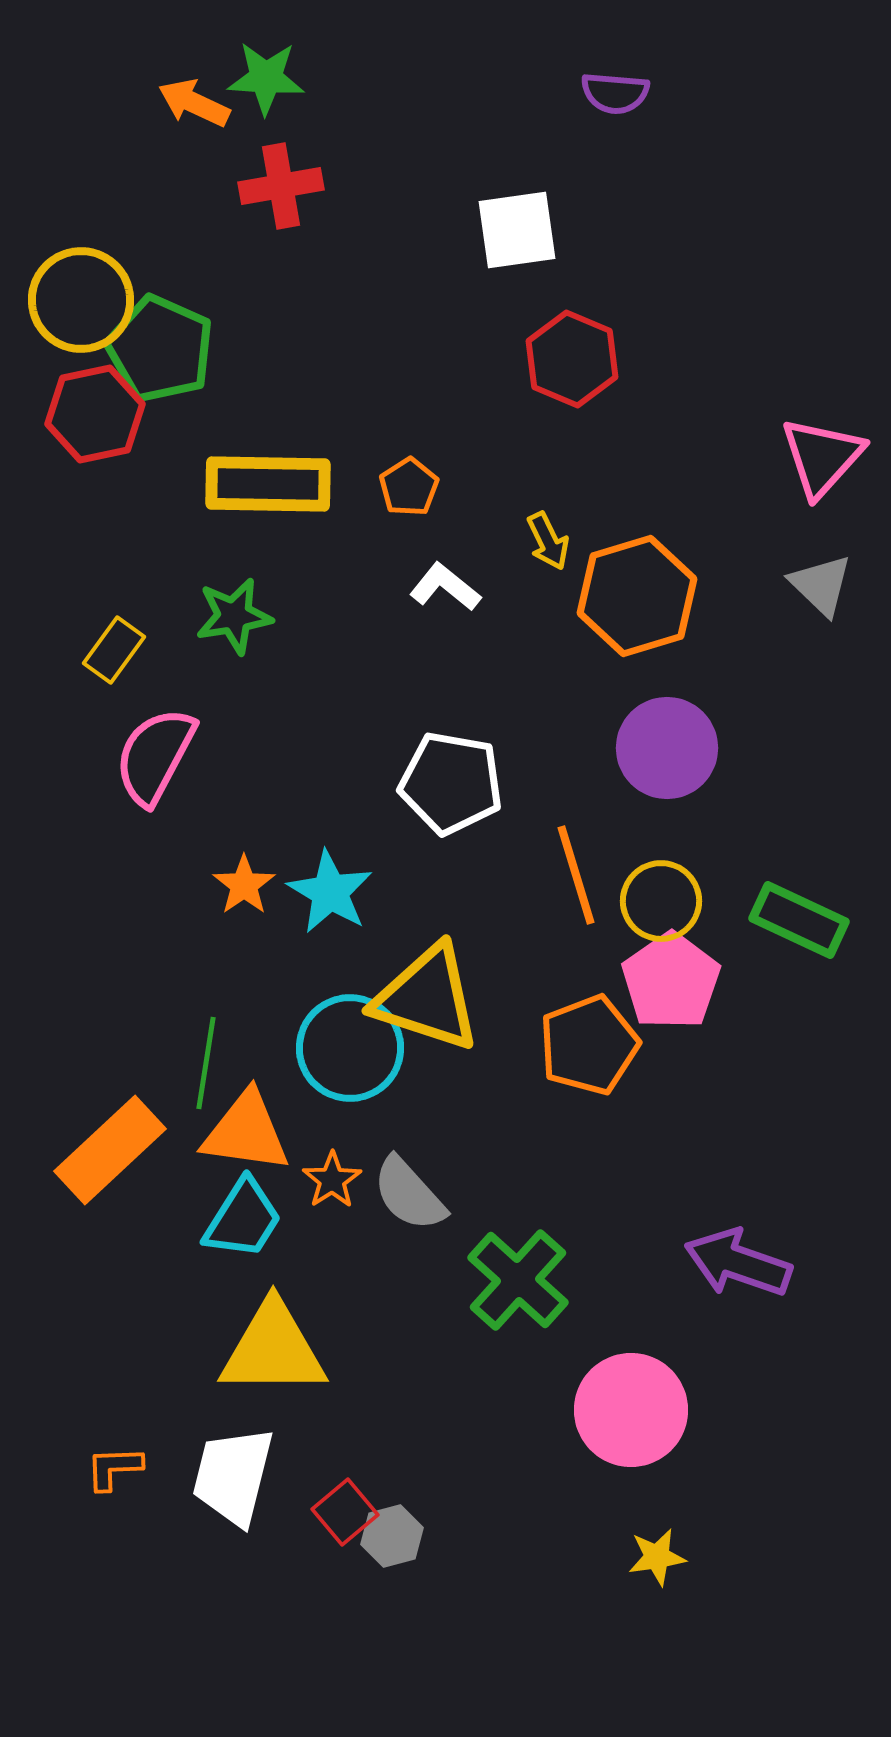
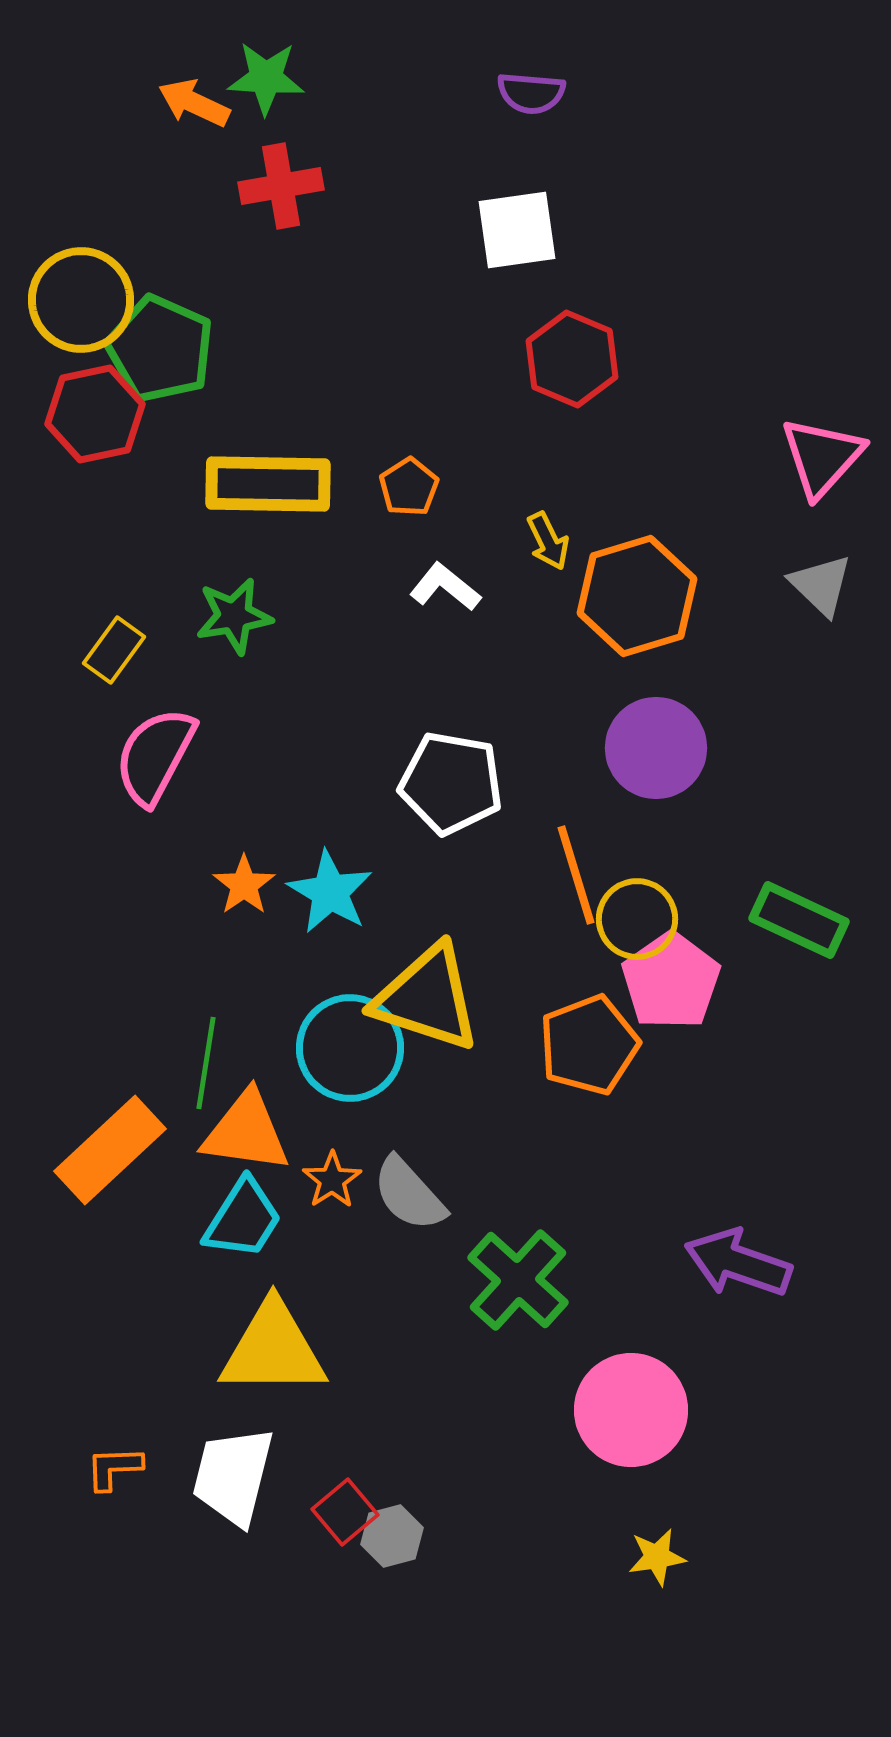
purple semicircle at (615, 93): moved 84 px left
purple circle at (667, 748): moved 11 px left
yellow circle at (661, 901): moved 24 px left, 18 px down
